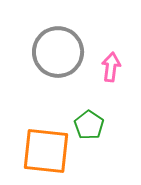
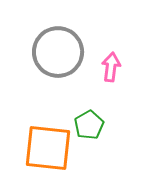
green pentagon: rotated 8 degrees clockwise
orange square: moved 2 px right, 3 px up
